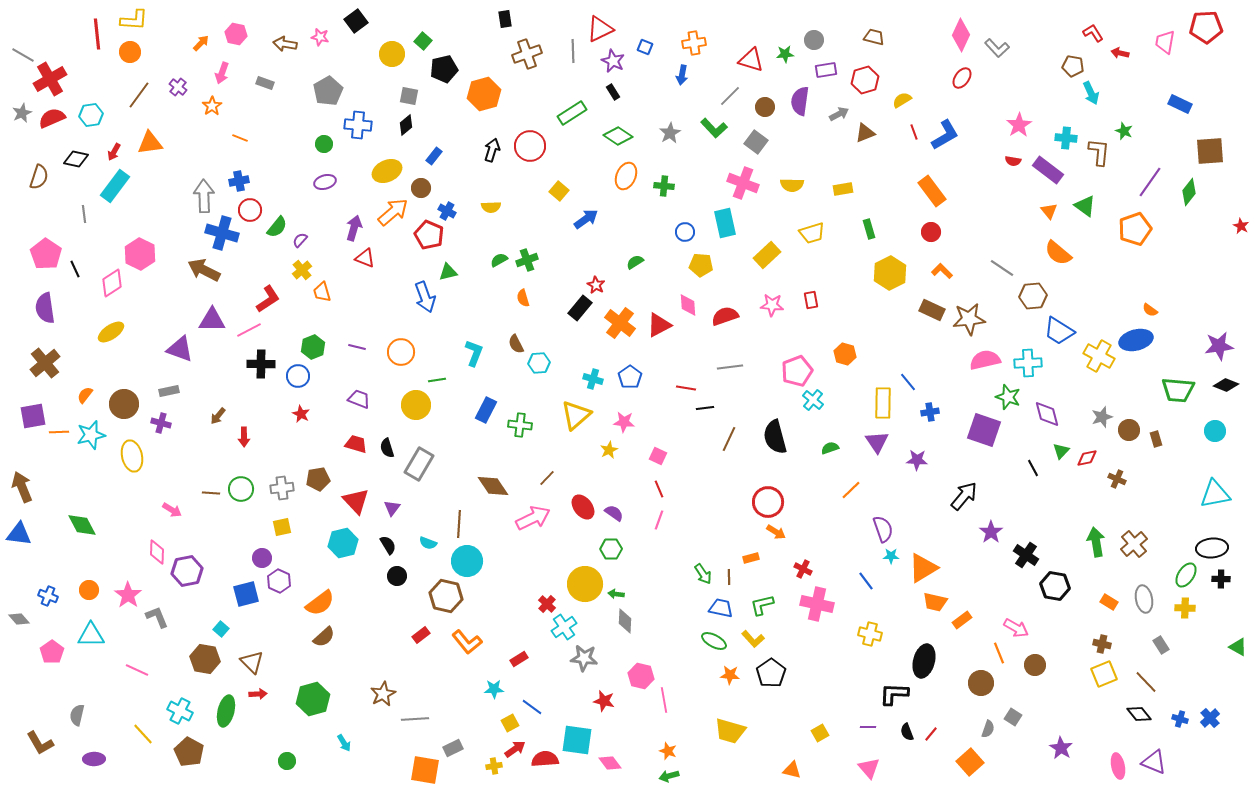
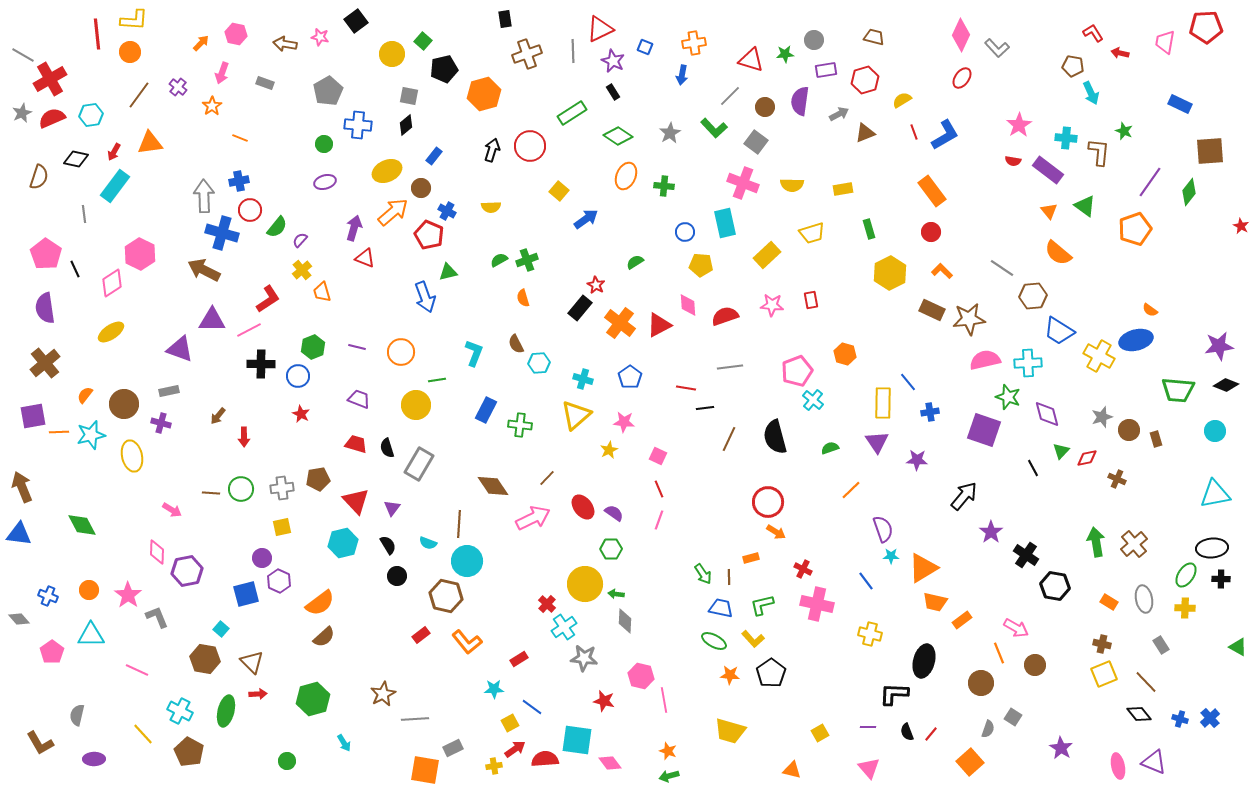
cyan cross at (593, 379): moved 10 px left
